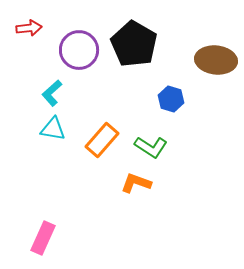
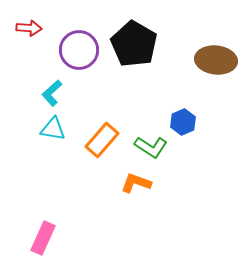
red arrow: rotated 10 degrees clockwise
blue hexagon: moved 12 px right, 23 px down; rotated 20 degrees clockwise
